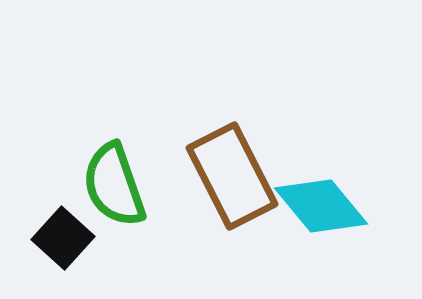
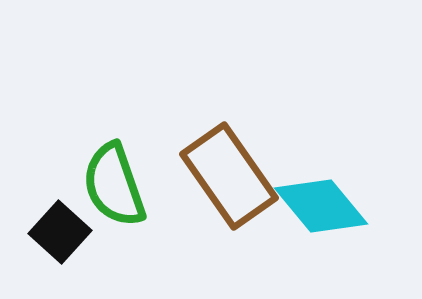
brown rectangle: moved 3 px left; rotated 8 degrees counterclockwise
black square: moved 3 px left, 6 px up
